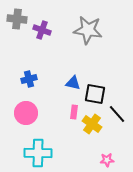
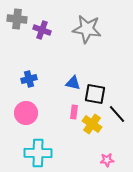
gray star: moved 1 px left, 1 px up
